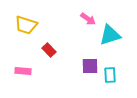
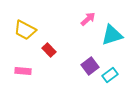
pink arrow: rotated 77 degrees counterclockwise
yellow trapezoid: moved 1 px left, 5 px down; rotated 10 degrees clockwise
cyan triangle: moved 2 px right
purple square: rotated 36 degrees counterclockwise
cyan rectangle: rotated 56 degrees clockwise
